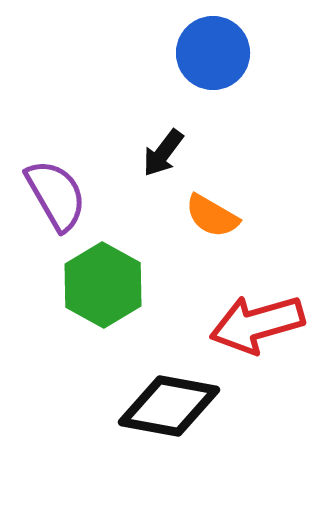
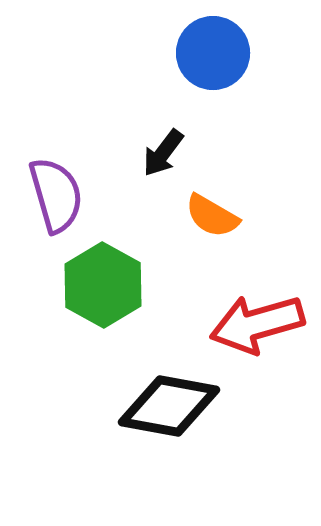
purple semicircle: rotated 14 degrees clockwise
